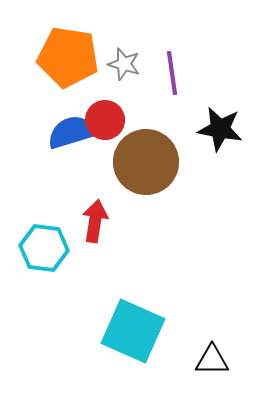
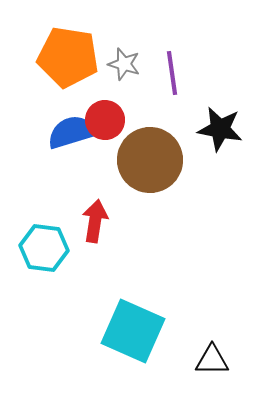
brown circle: moved 4 px right, 2 px up
